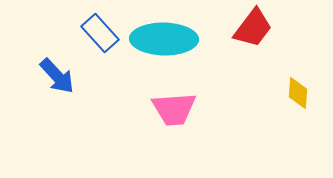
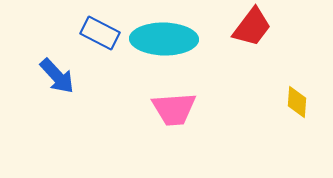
red trapezoid: moved 1 px left, 1 px up
blue rectangle: rotated 21 degrees counterclockwise
yellow diamond: moved 1 px left, 9 px down
